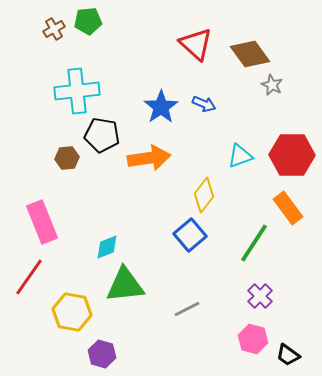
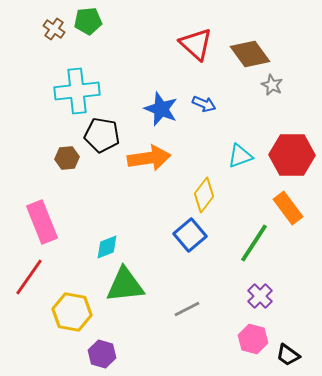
brown cross: rotated 25 degrees counterclockwise
blue star: moved 2 px down; rotated 16 degrees counterclockwise
